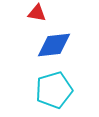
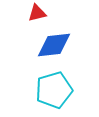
red triangle: rotated 24 degrees counterclockwise
